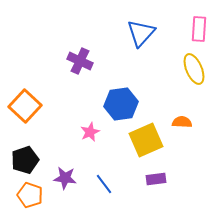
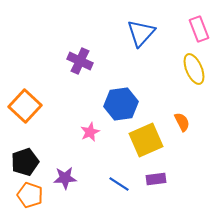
pink rectangle: rotated 25 degrees counterclockwise
orange semicircle: rotated 60 degrees clockwise
black pentagon: moved 2 px down
purple star: rotated 10 degrees counterclockwise
blue line: moved 15 px right; rotated 20 degrees counterclockwise
